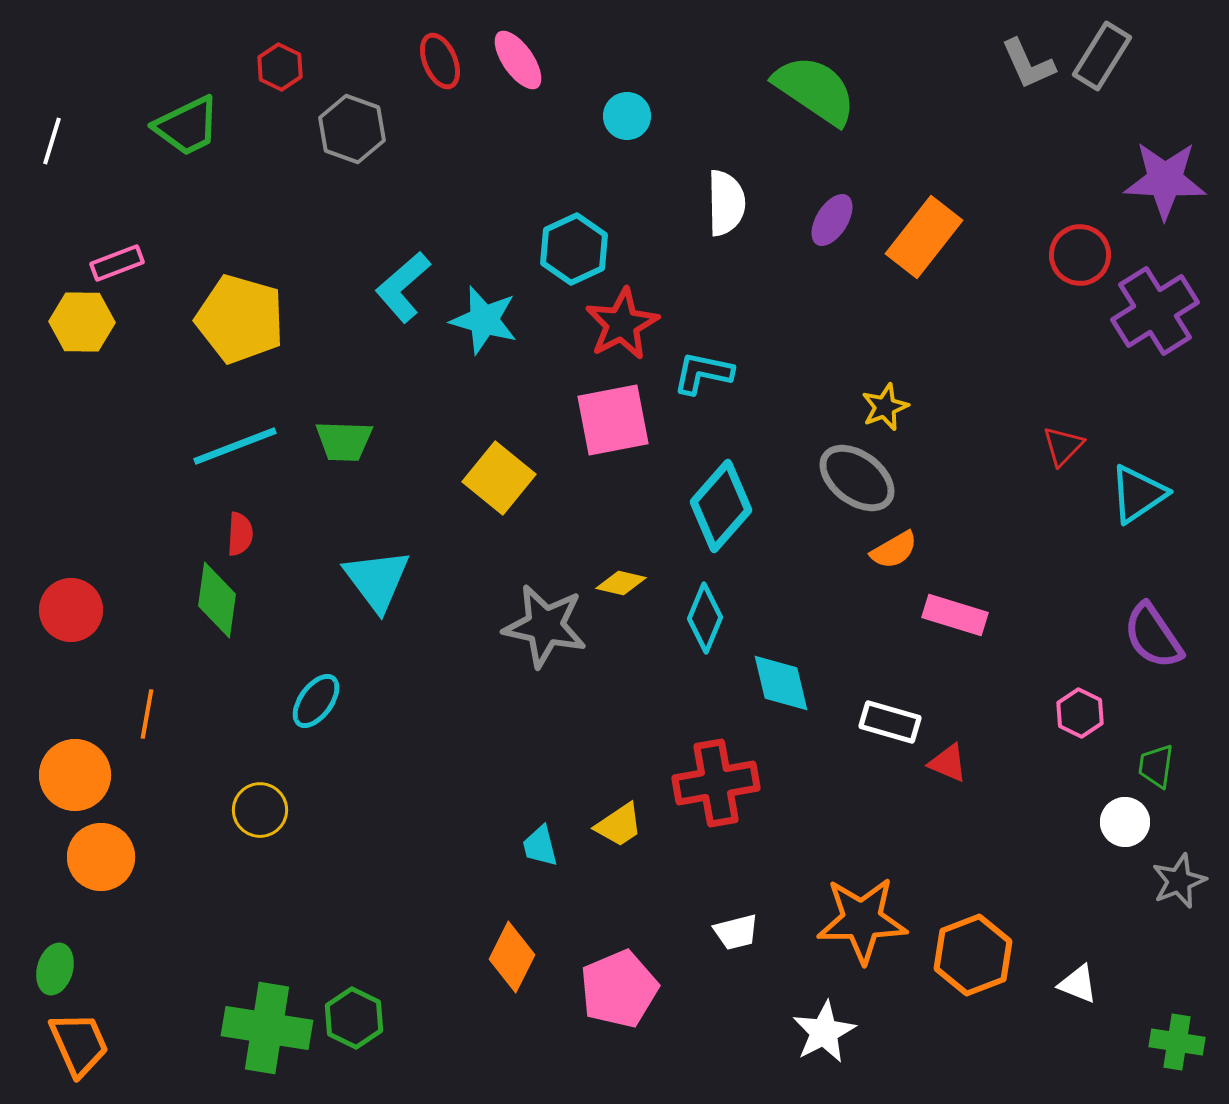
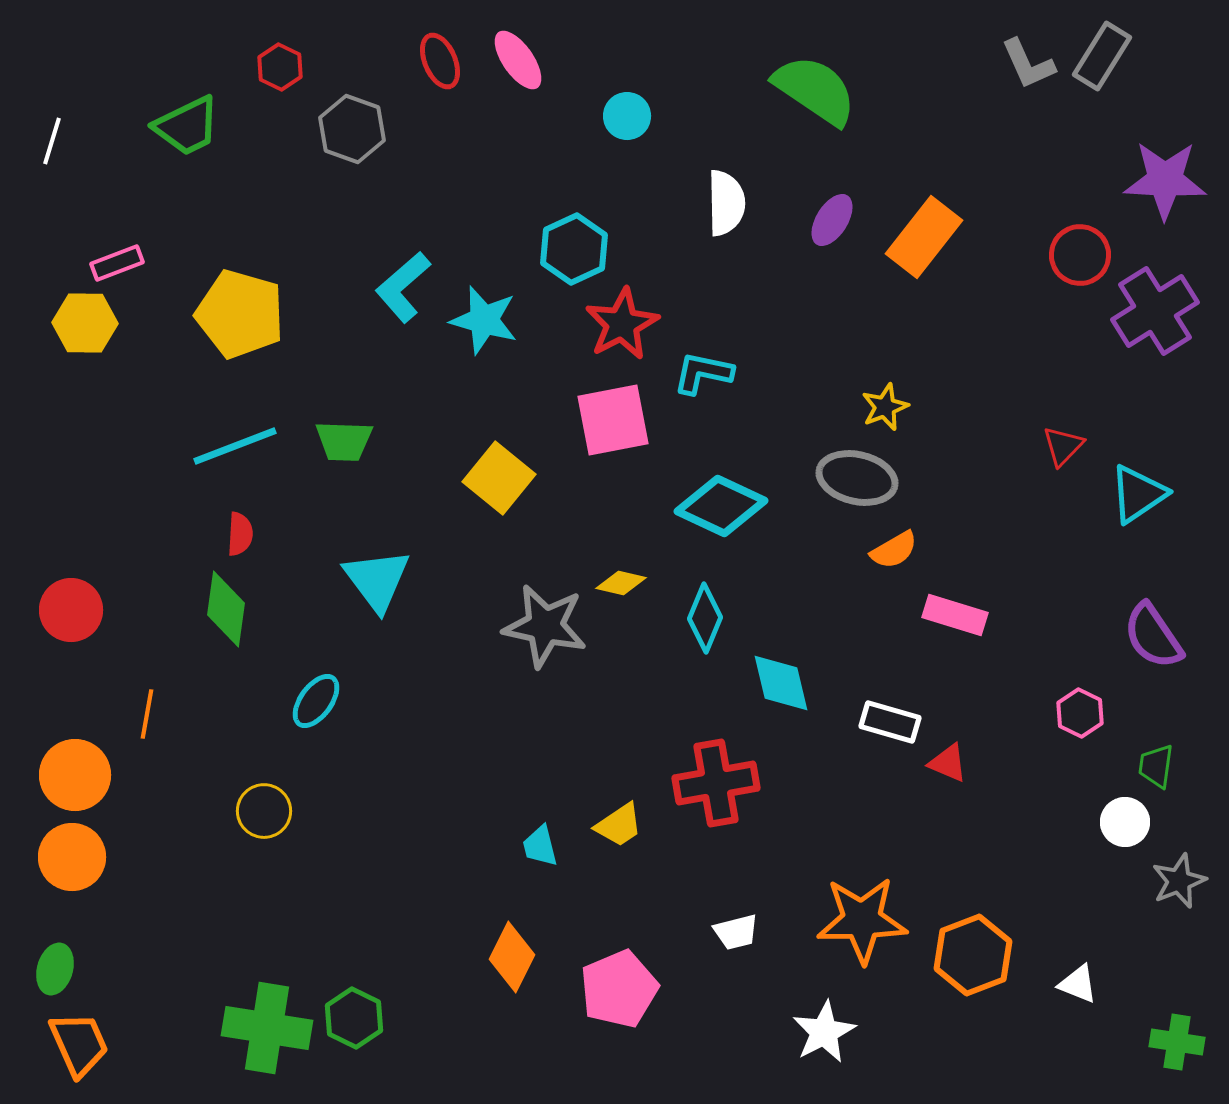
yellow pentagon at (240, 319): moved 5 px up
yellow hexagon at (82, 322): moved 3 px right, 1 px down
gray ellipse at (857, 478): rotated 24 degrees counterclockwise
cyan diamond at (721, 506): rotated 74 degrees clockwise
green diamond at (217, 600): moved 9 px right, 9 px down
yellow circle at (260, 810): moved 4 px right, 1 px down
orange circle at (101, 857): moved 29 px left
